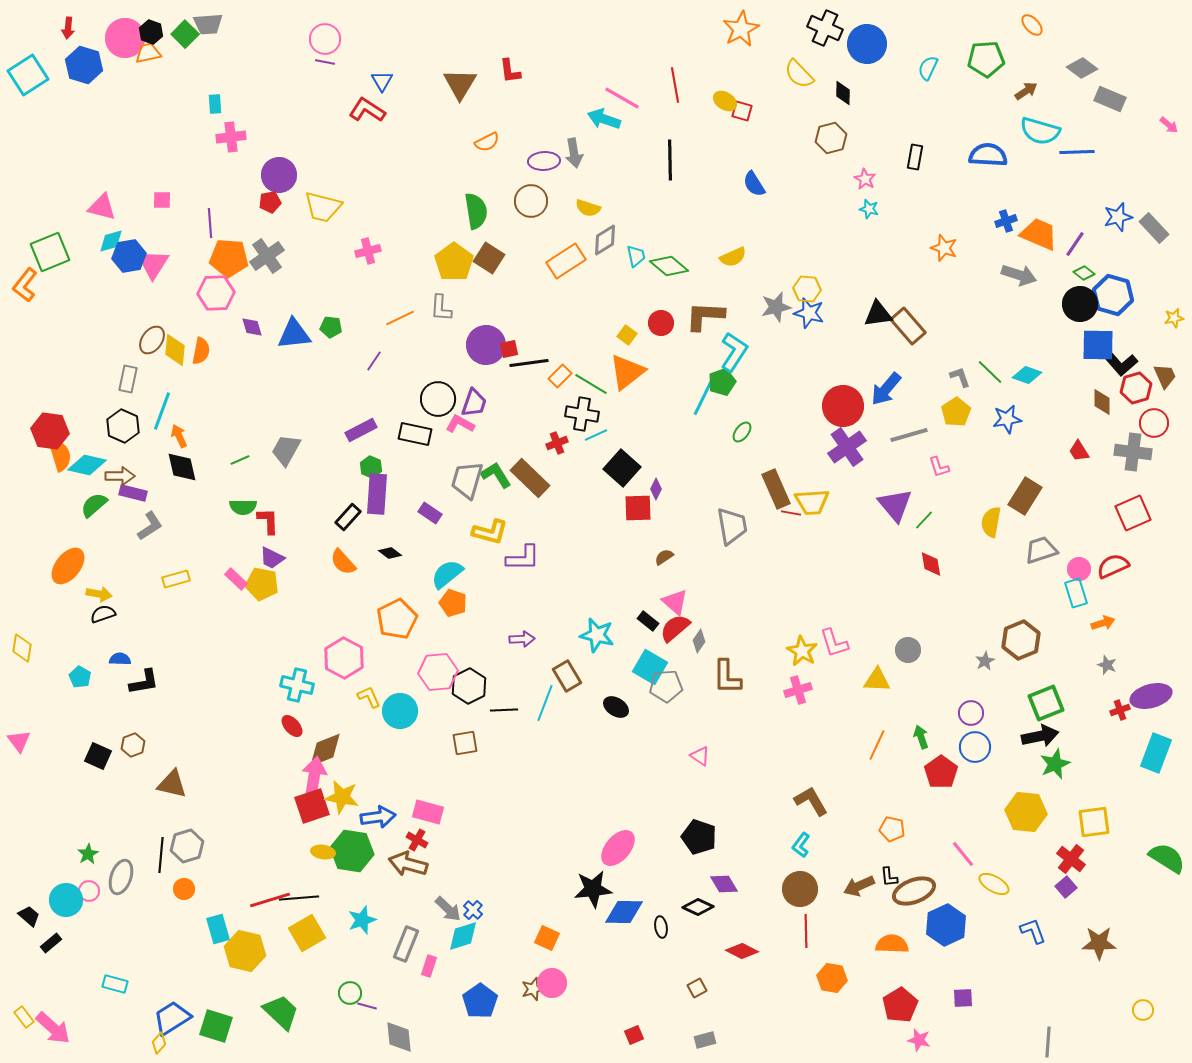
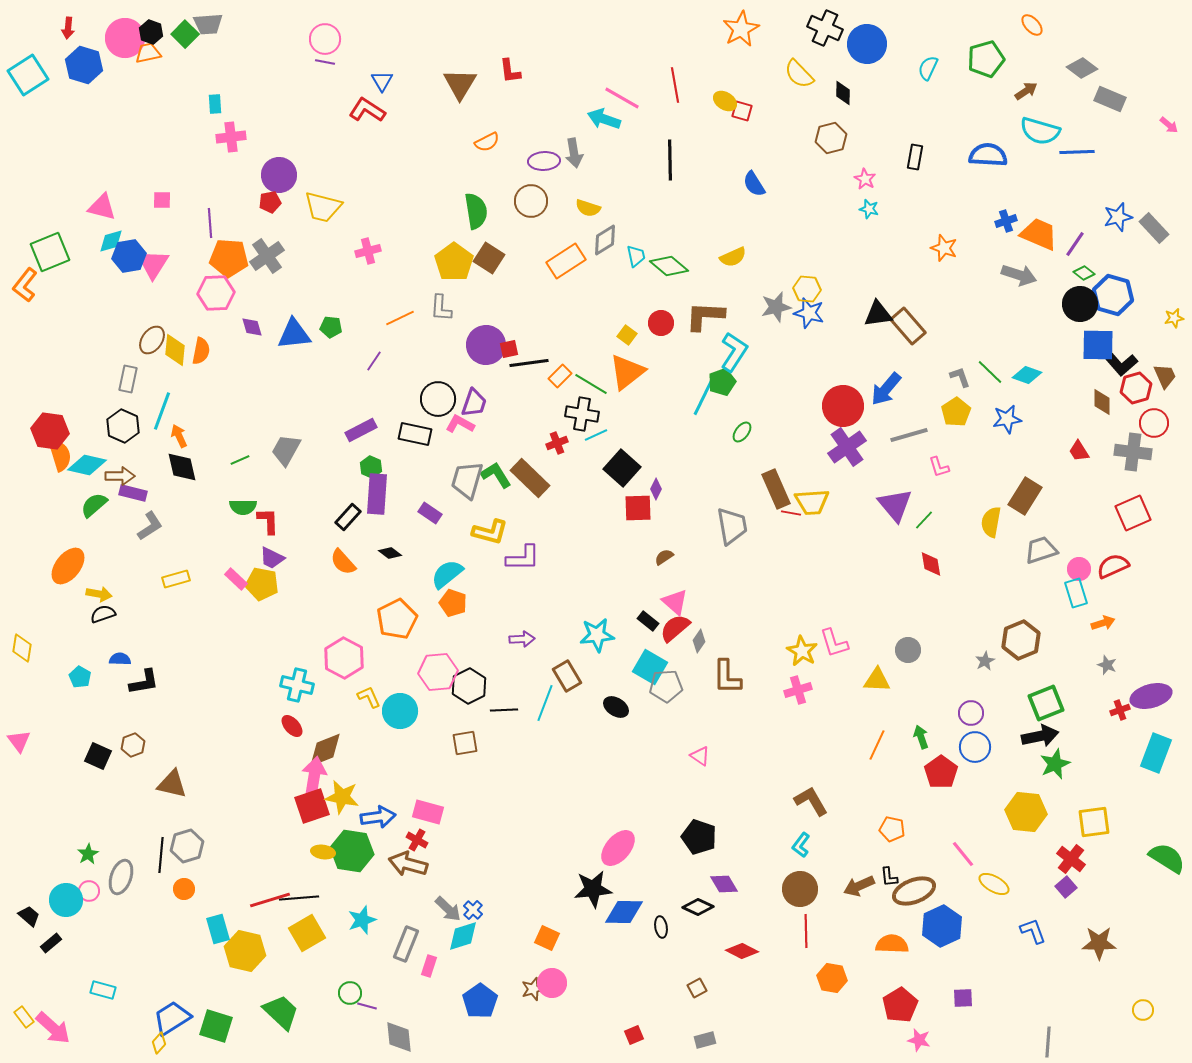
green pentagon at (986, 59): rotated 12 degrees counterclockwise
cyan star at (597, 635): rotated 20 degrees counterclockwise
blue hexagon at (946, 925): moved 4 px left, 1 px down
cyan rectangle at (115, 984): moved 12 px left, 6 px down
